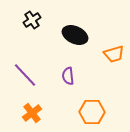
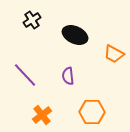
orange trapezoid: rotated 45 degrees clockwise
orange cross: moved 10 px right, 2 px down
